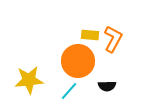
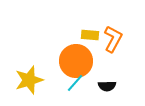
orange circle: moved 2 px left
yellow star: rotated 12 degrees counterclockwise
cyan line: moved 6 px right, 8 px up
